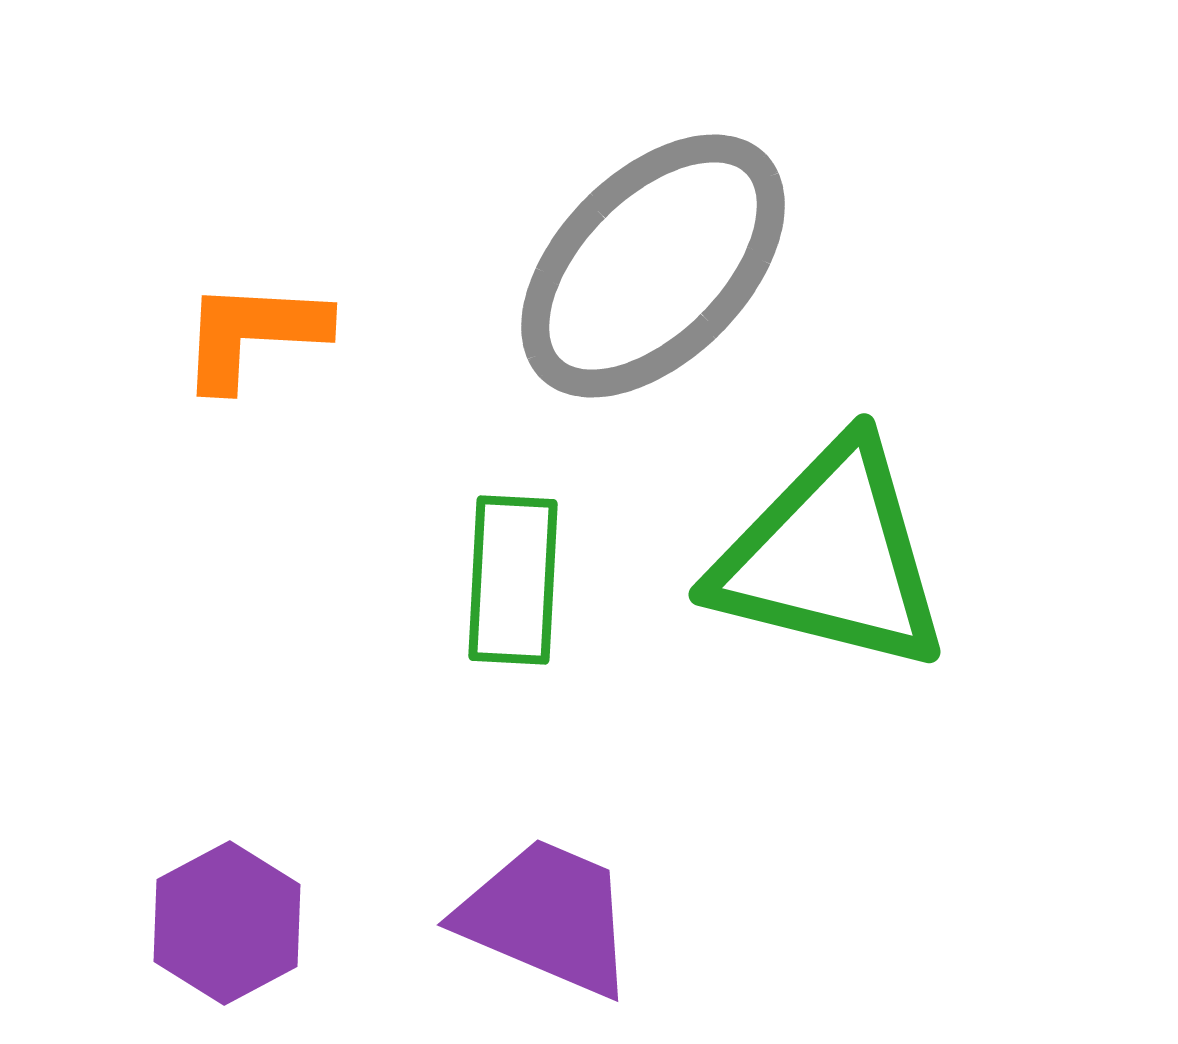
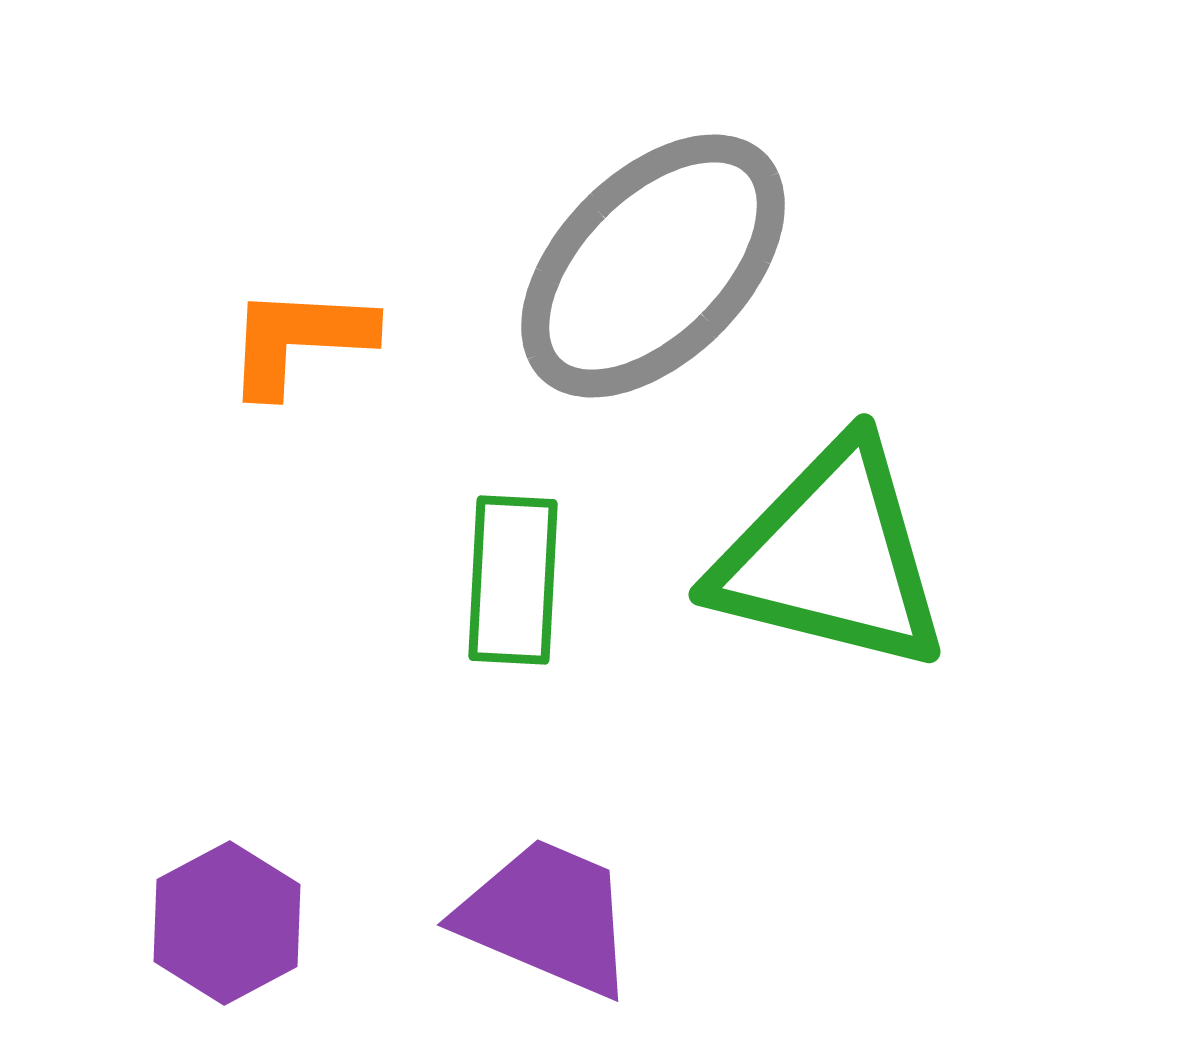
orange L-shape: moved 46 px right, 6 px down
